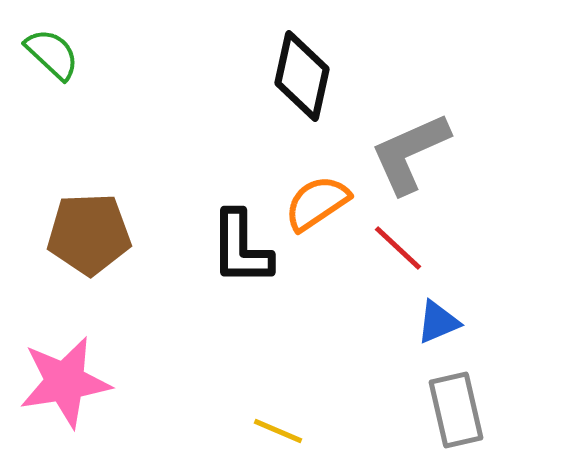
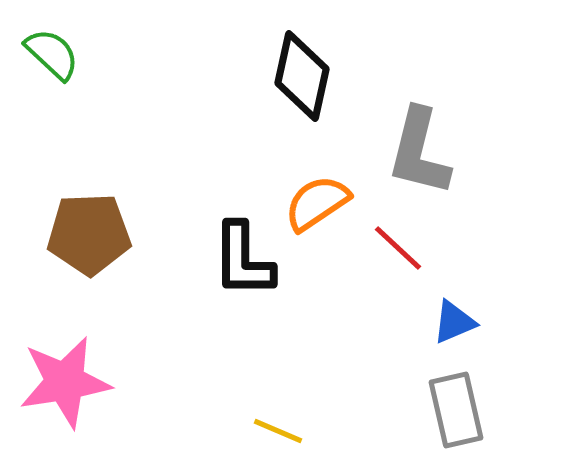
gray L-shape: moved 9 px right, 1 px up; rotated 52 degrees counterclockwise
black L-shape: moved 2 px right, 12 px down
blue triangle: moved 16 px right
